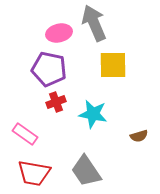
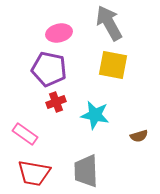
gray arrow: moved 15 px right; rotated 6 degrees counterclockwise
yellow square: rotated 12 degrees clockwise
cyan star: moved 2 px right, 1 px down
gray trapezoid: rotated 32 degrees clockwise
